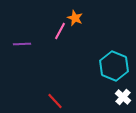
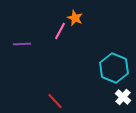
cyan hexagon: moved 2 px down
